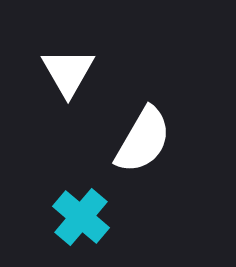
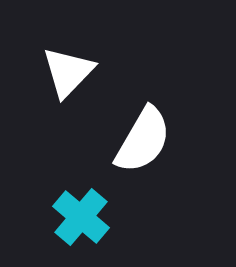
white triangle: rotated 14 degrees clockwise
